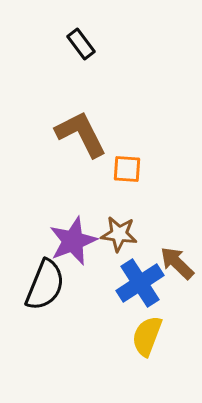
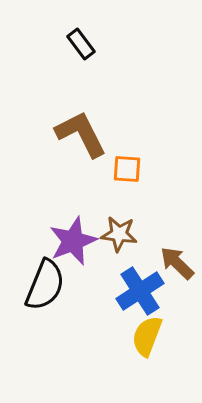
blue cross: moved 8 px down
